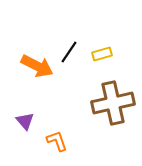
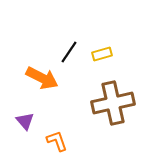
orange arrow: moved 5 px right, 12 px down
